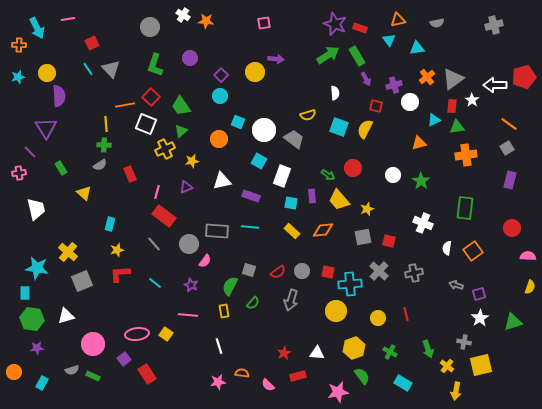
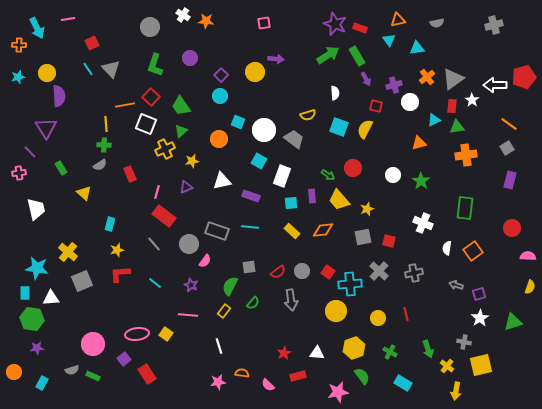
cyan square at (291, 203): rotated 16 degrees counterclockwise
gray rectangle at (217, 231): rotated 15 degrees clockwise
gray square at (249, 270): moved 3 px up; rotated 24 degrees counterclockwise
red square at (328, 272): rotated 24 degrees clockwise
gray arrow at (291, 300): rotated 25 degrees counterclockwise
yellow rectangle at (224, 311): rotated 48 degrees clockwise
white triangle at (66, 316): moved 15 px left, 18 px up; rotated 12 degrees clockwise
